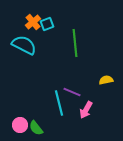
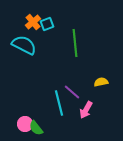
yellow semicircle: moved 5 px left, 2 px down
purple line: rotated 18 degrees clockwise
pink circle: moved 5 px right, 1 px up
